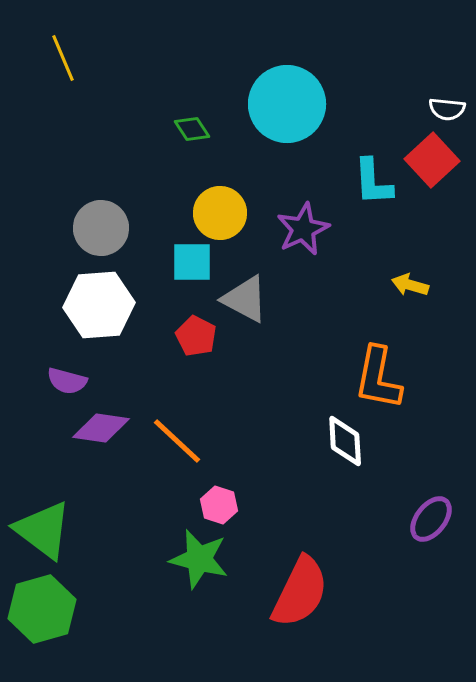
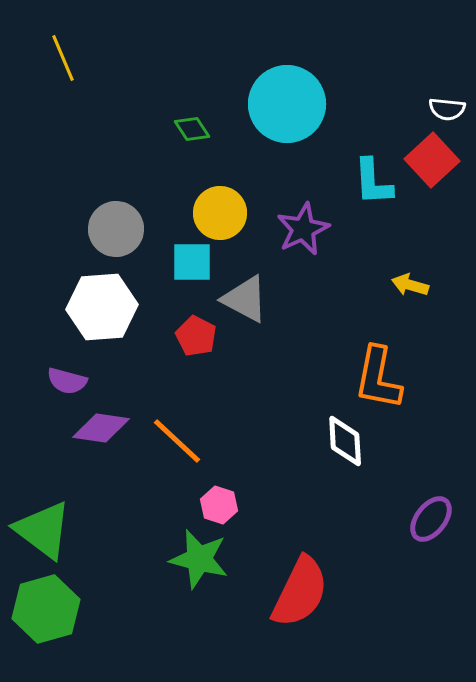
gray circle: moved 15 px right, 1 px down
white hexagon: moved 3 px right, 2 px down
green hexagon: moved 4 px right
